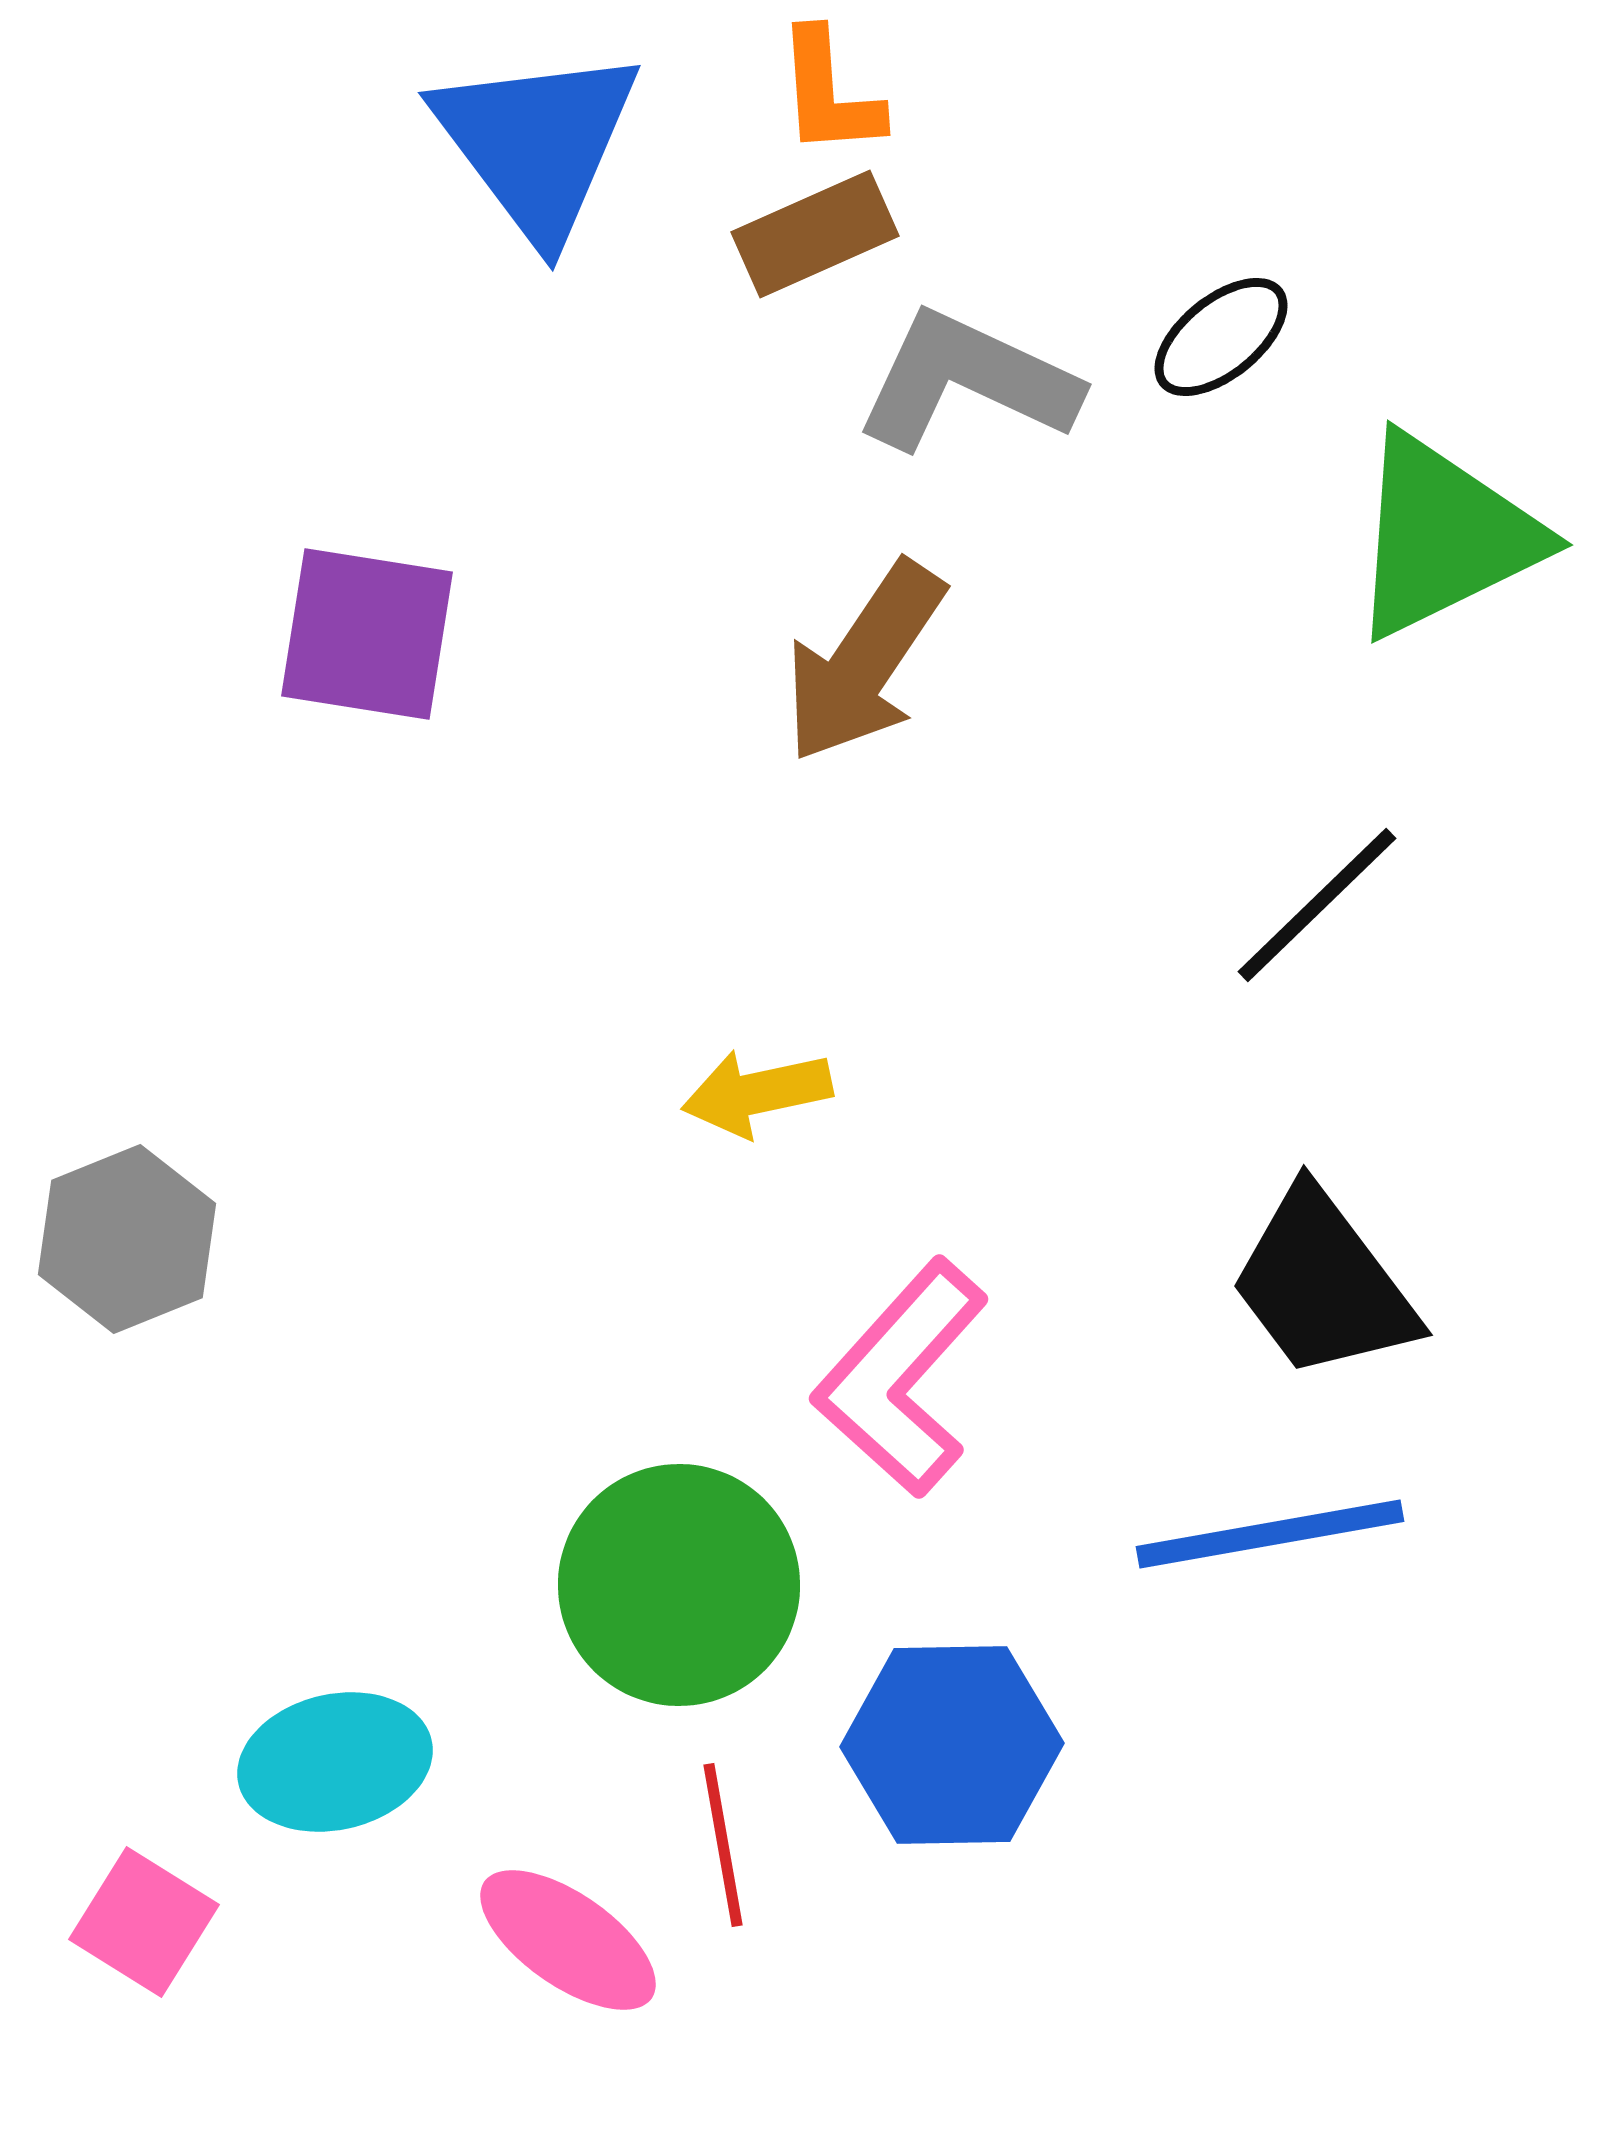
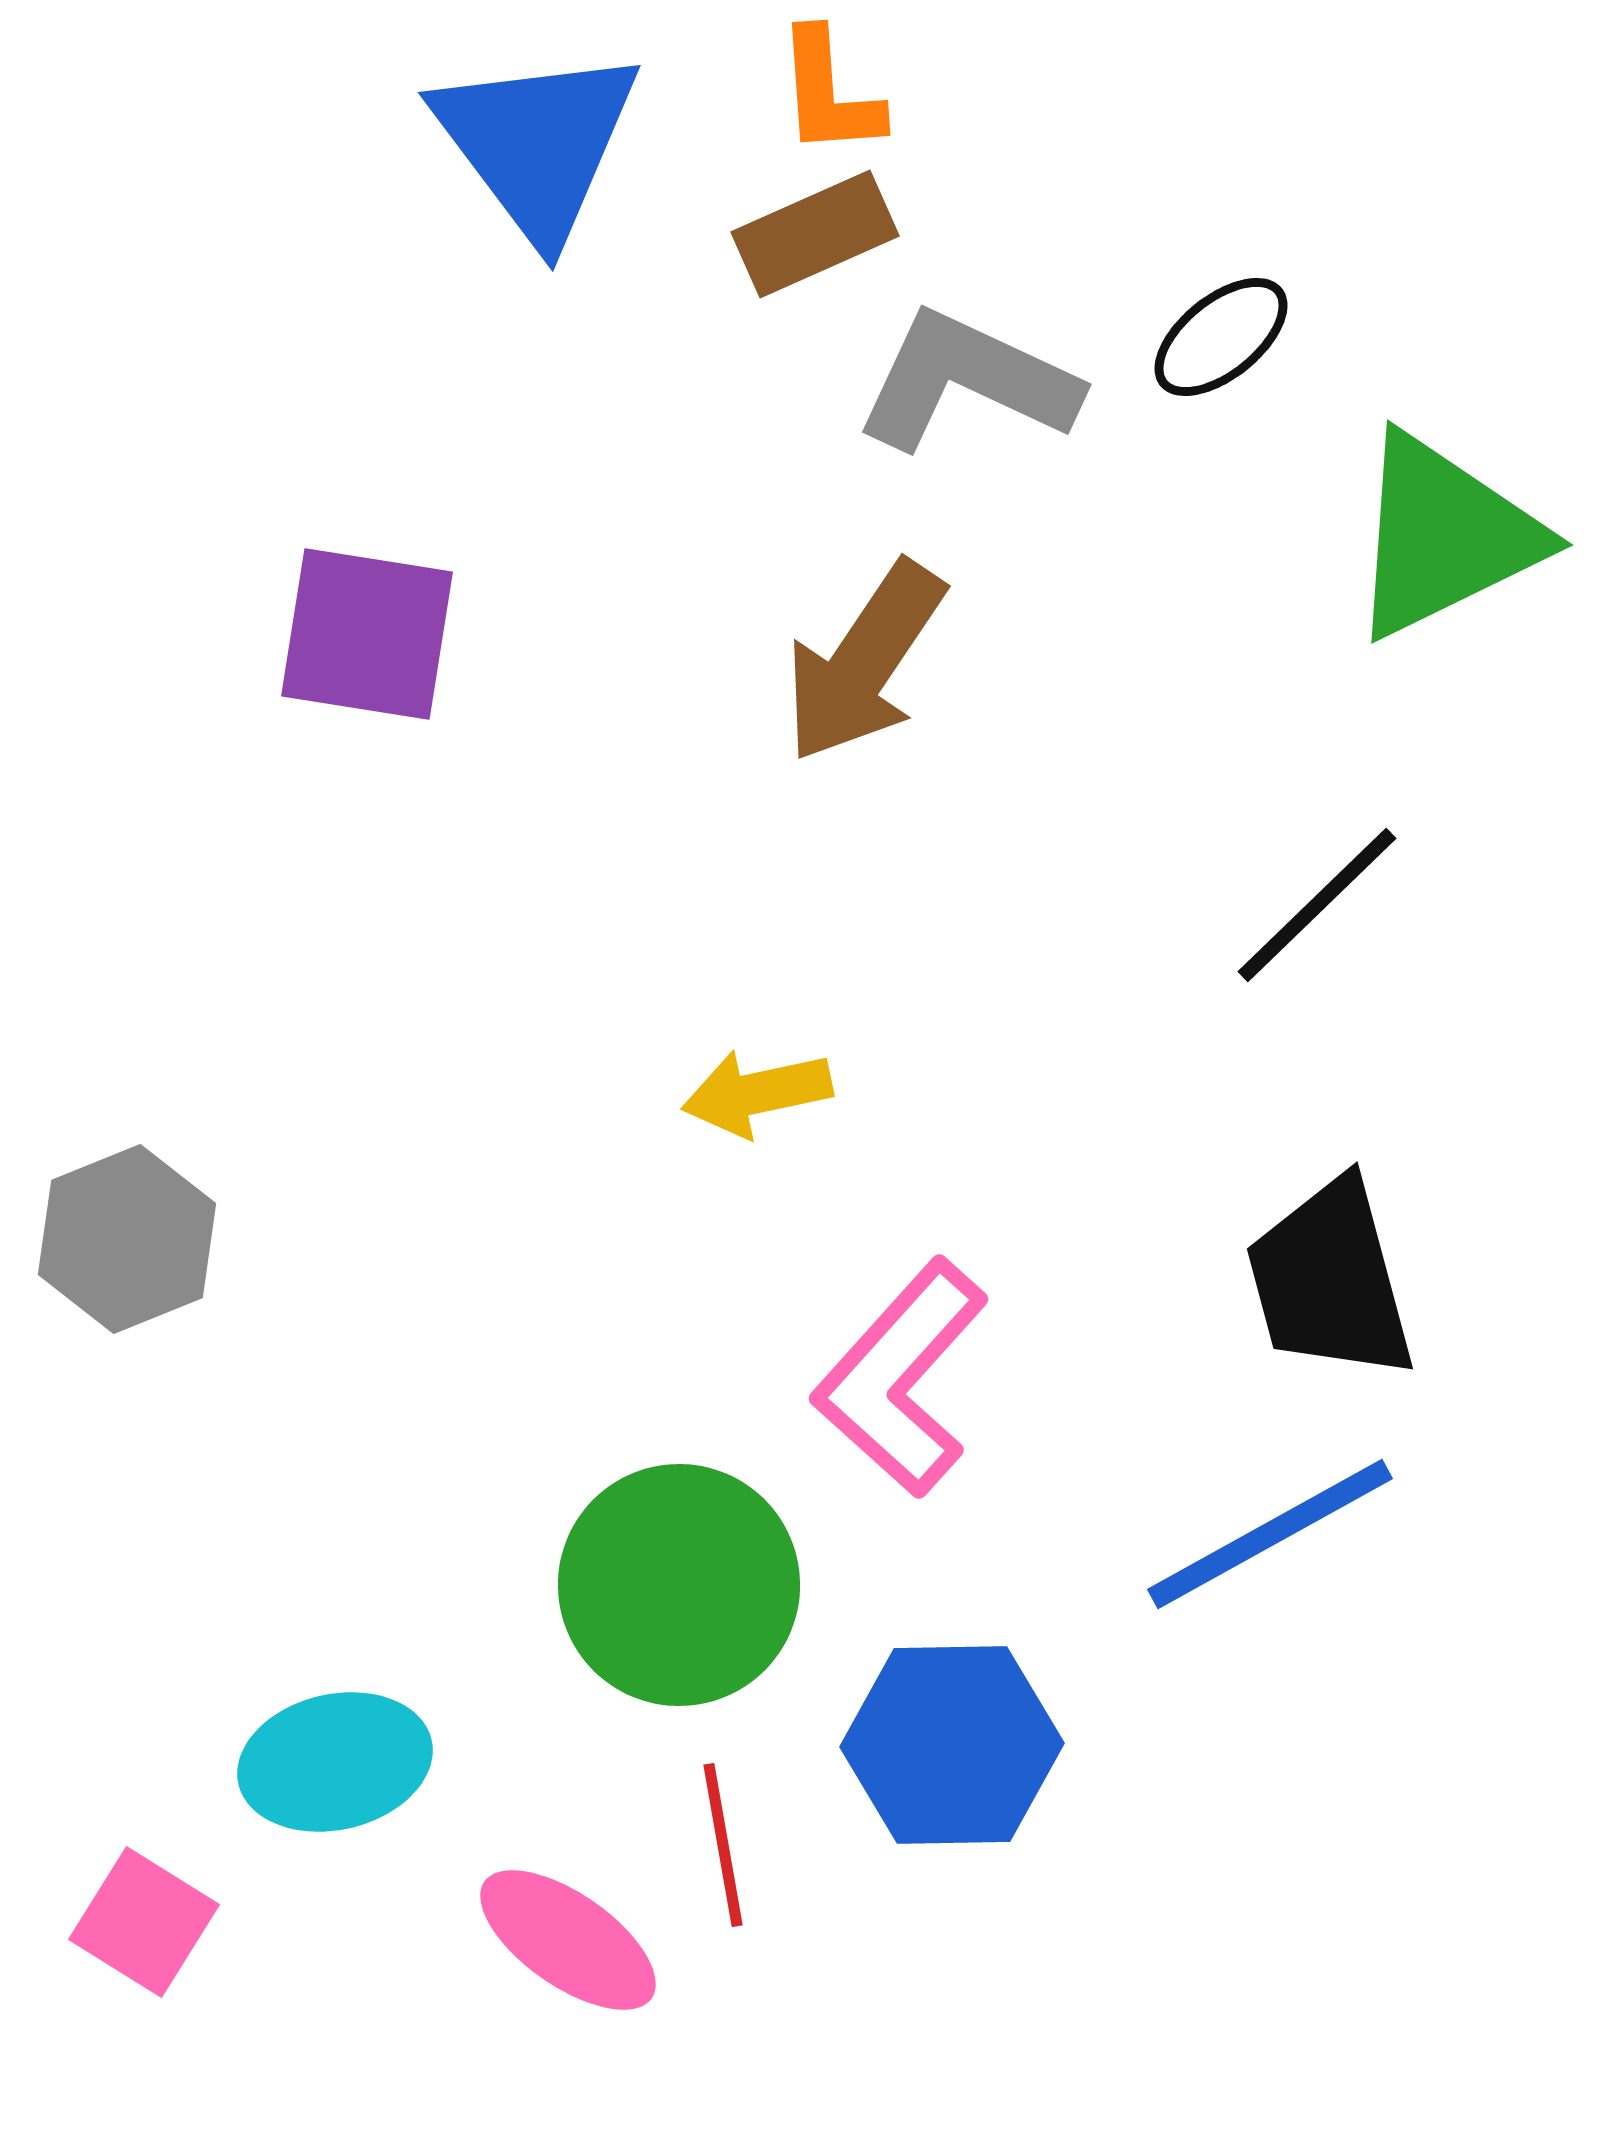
black trapezoid: moved 7 px right, 4 px up; rotated 22 degrees clockwise
blue line: rotated 19 degrees counterclockwise
